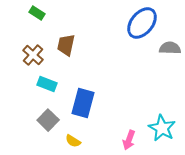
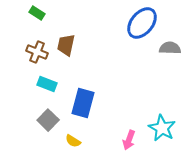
brown cross: moved 4 px right, 3 px up; rotated 20 degrees counterclockwise
